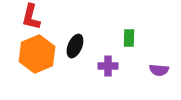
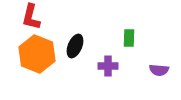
orange hexagon: rotated 15 degrees counterclockwise
